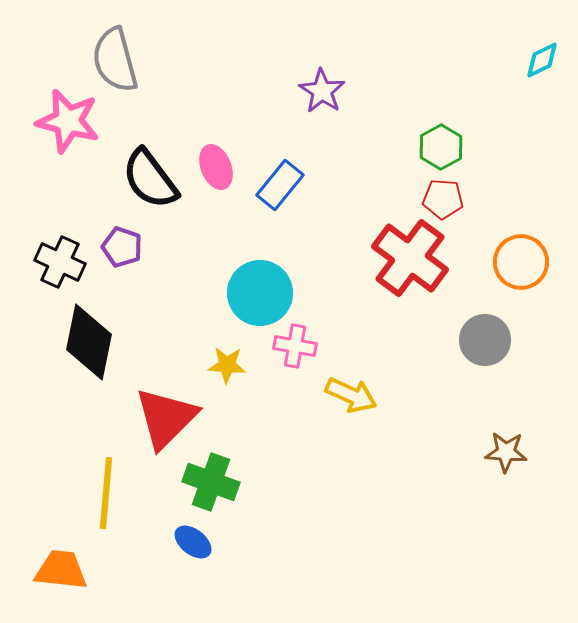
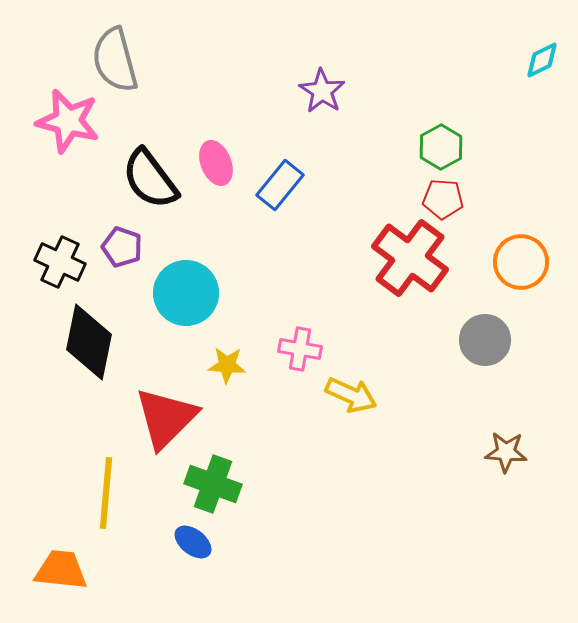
pink ellipse: moved 4 px up
cyan circle: moved 74 px left
pink cross: moved 5 px right, 3 px down
green cross: moved 2 px right, 2 px down
